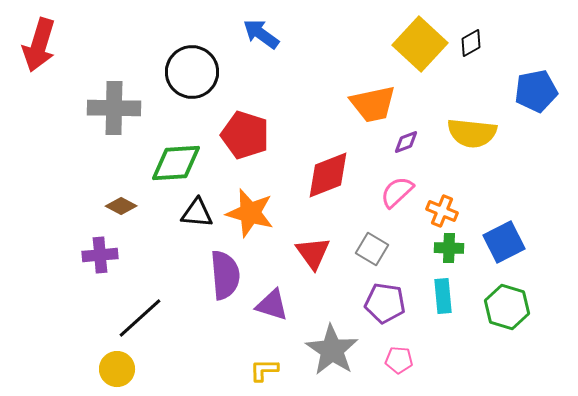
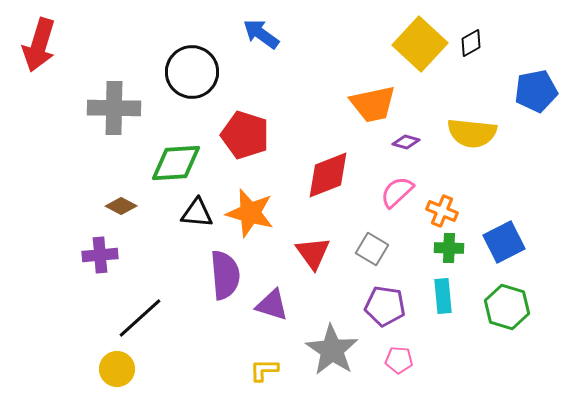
purple diamond: rotated 36 degrees clockwise
purple pentagon: moved 3 px down
